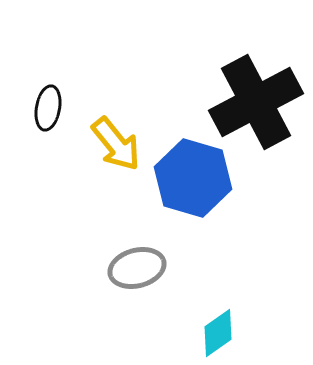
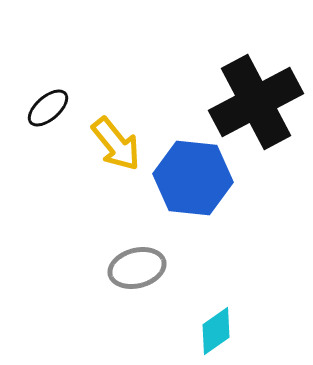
black ellipse: rotated 39 degrees clockwise
blue hexagon: rotated 10 degrees counterclockwise
cyan diamond: moved 2 px left, 2 px up
